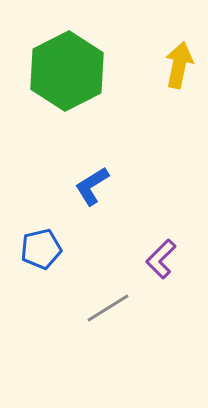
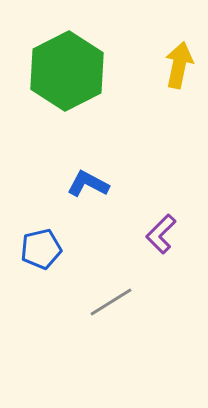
blue L-shape: moved 4 px left, 2 px up; rotated 60 degrees clockwise
purple L-shape: moved 25 px up
gray line: moved 3 px right, 6 px up
